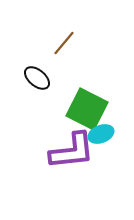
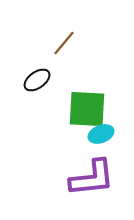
black ellipse: moved 2 px down; rotated 76 degrees counterclockwise
green square: rotated 24 degrees counterclockwise
purple L-shape: moved 20 px right, 27 px down
